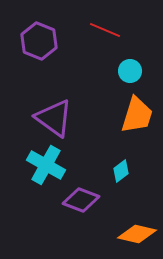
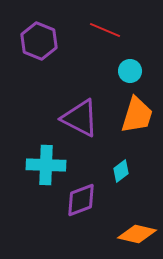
purple triangle: moved 26 px right; rotated 9 degrees counterclockwise
cyan cross: rotated 27 degrees counterclockwise
purple diamond: rotated 42 degrees counterclockwise
